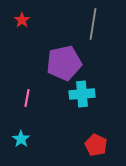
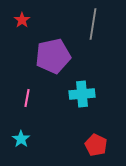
purple pentagon: moved 11 px left, 7 px up
